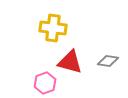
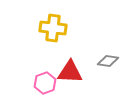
red triangle: moved 10 px down; rotated 12 degrees counterclockwise
